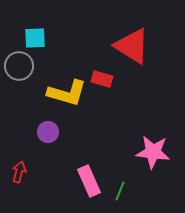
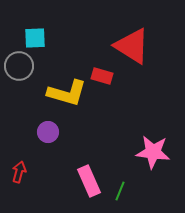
red rectangle: moved 3 px up
